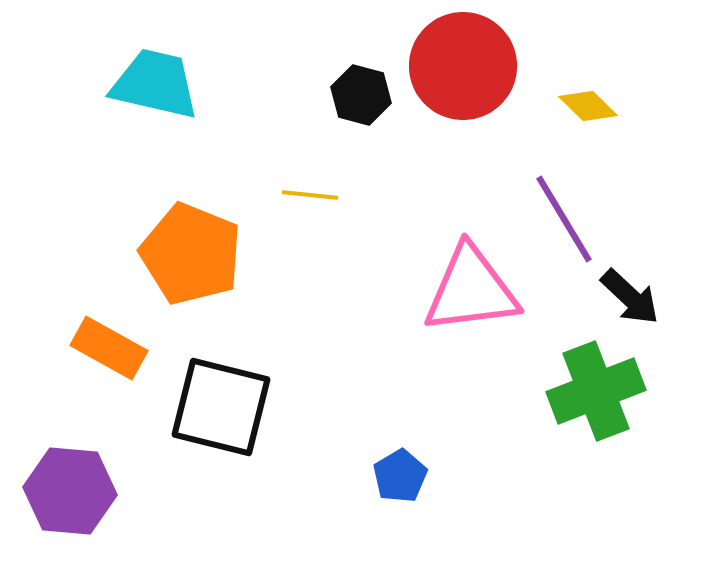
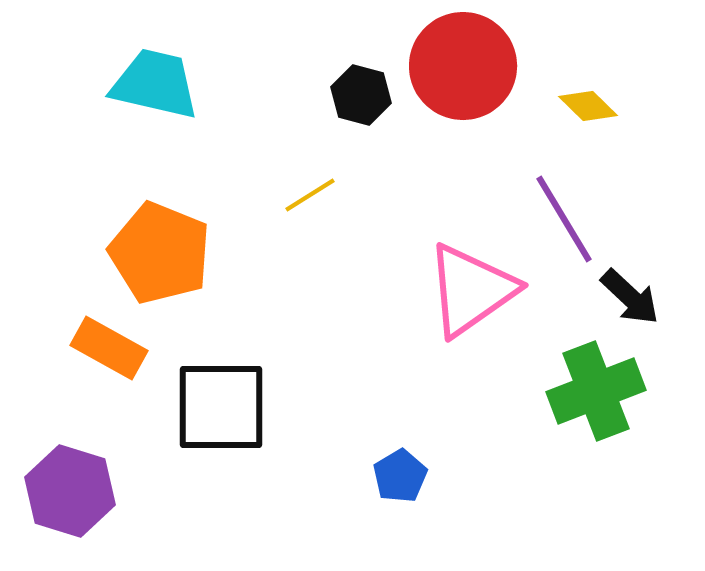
yellow line: rotated 38 degrees counterclockwise
orange pentagon: moved 31 px left, 1 px up
pink triangle: rotated 28 degrees counterclockwise
black square: rotated 14 degrees counterclockwise
purple hexagon: rotated 12 degrees clockwise
